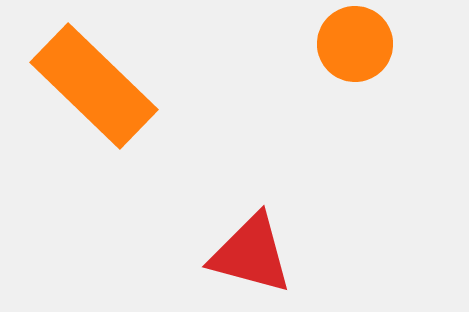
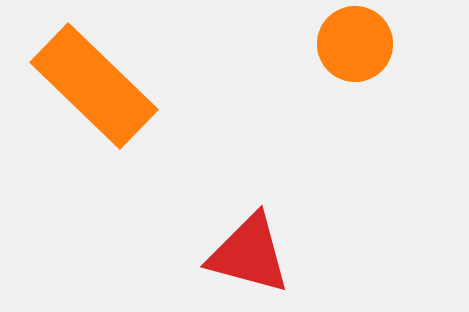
red triangle: moved 2 px left
